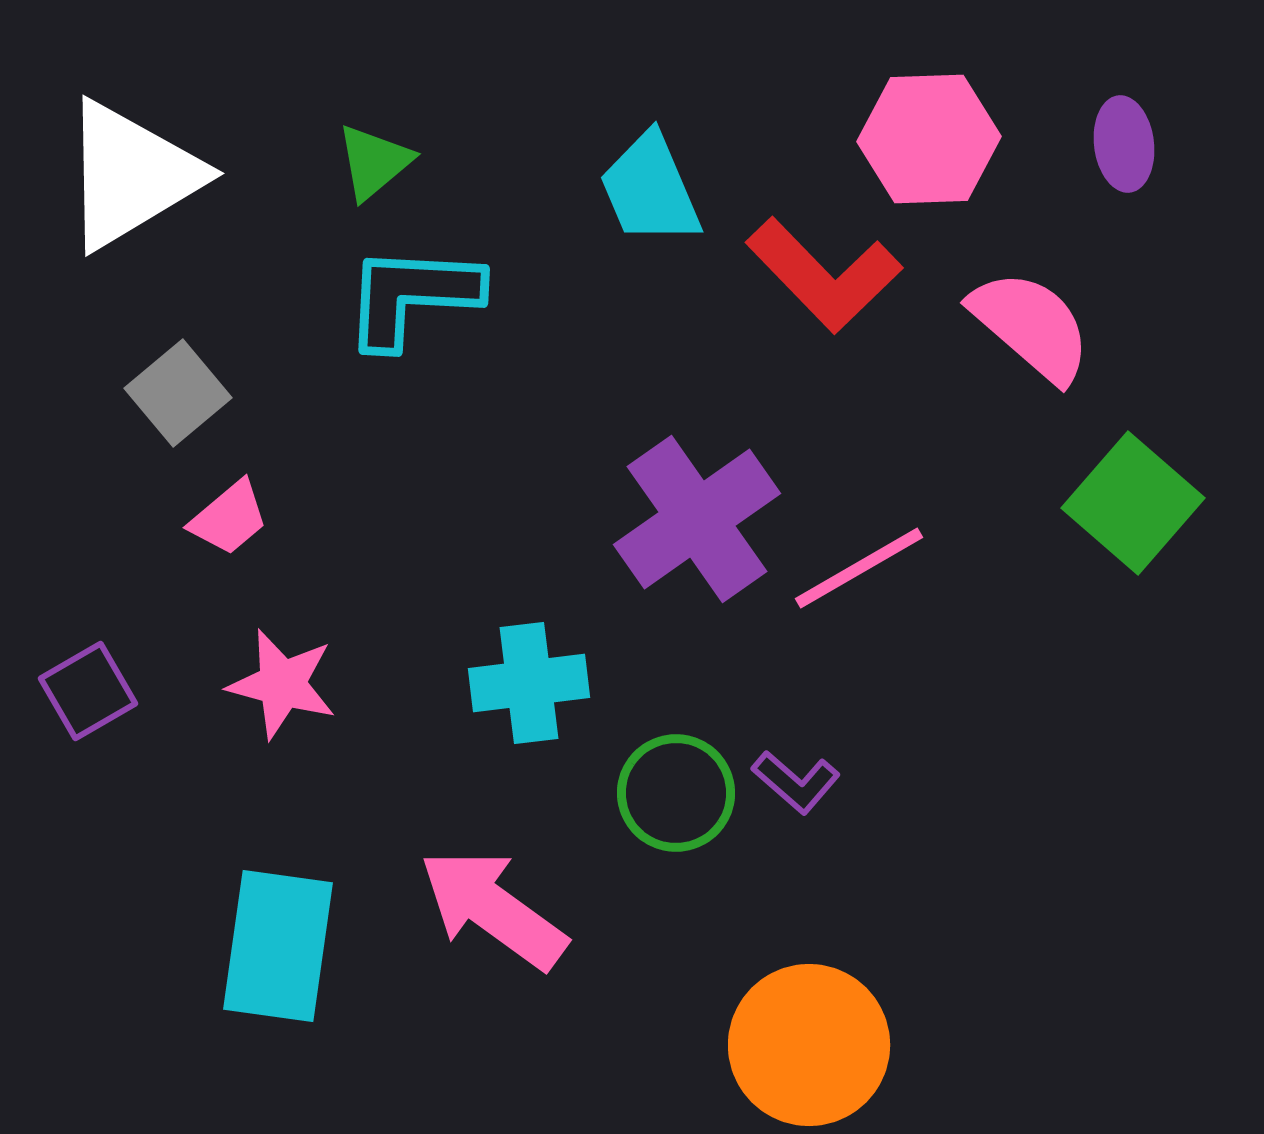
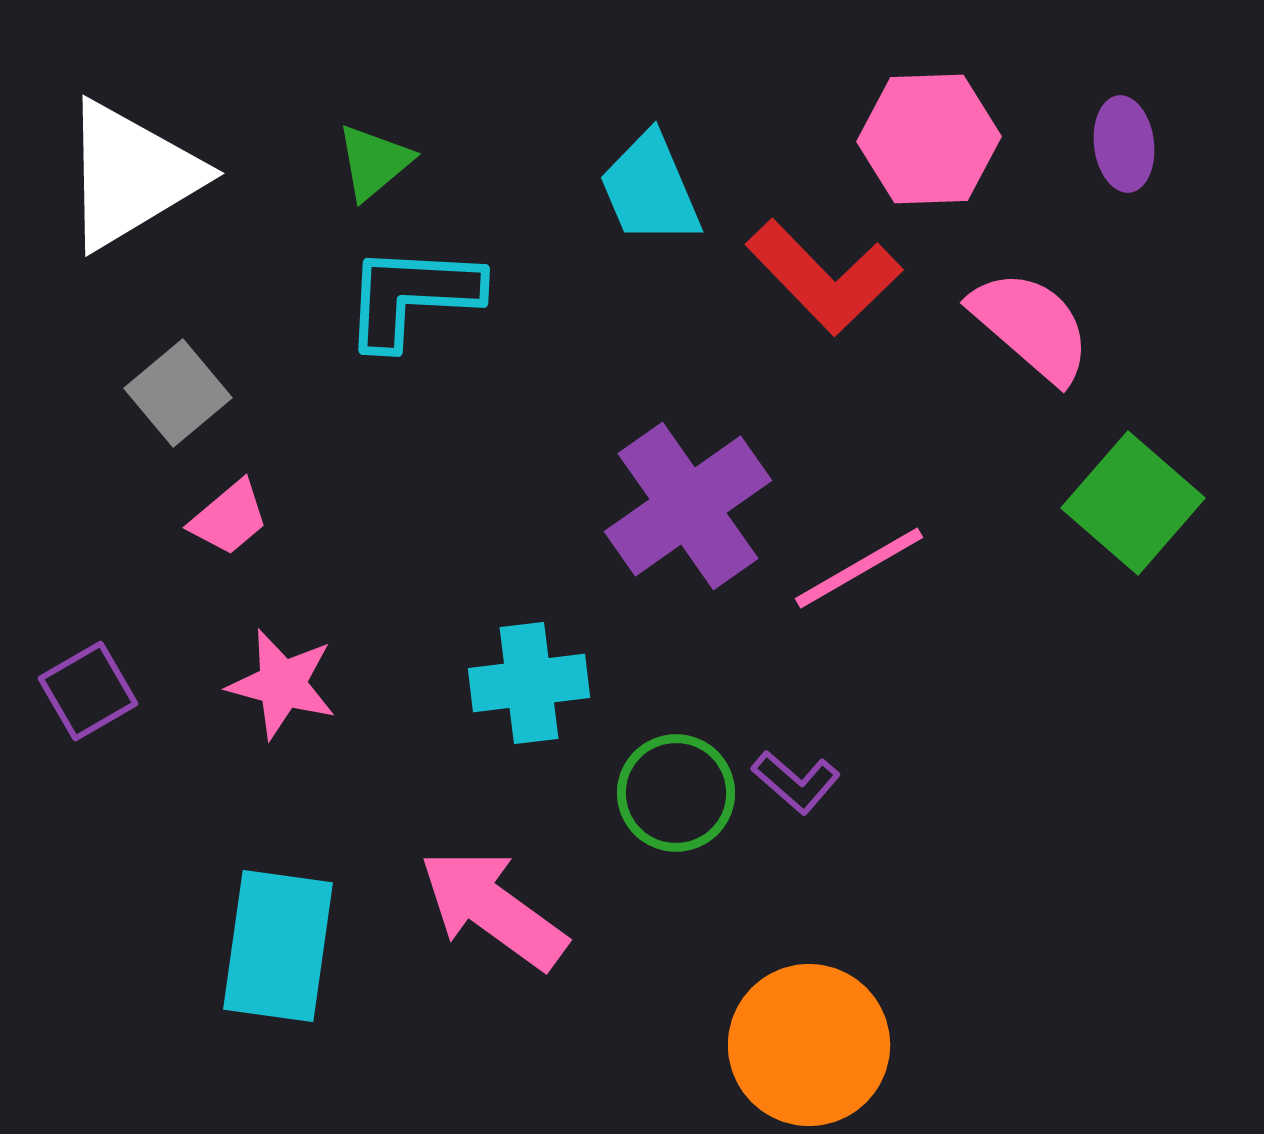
red L-shape: moved 2 px down
purple cross: moved 9 px left, 13 px up
